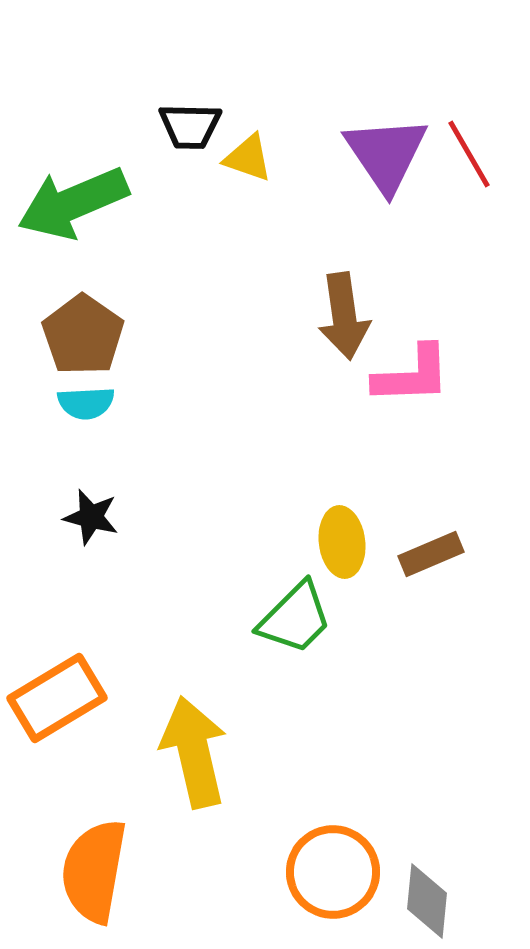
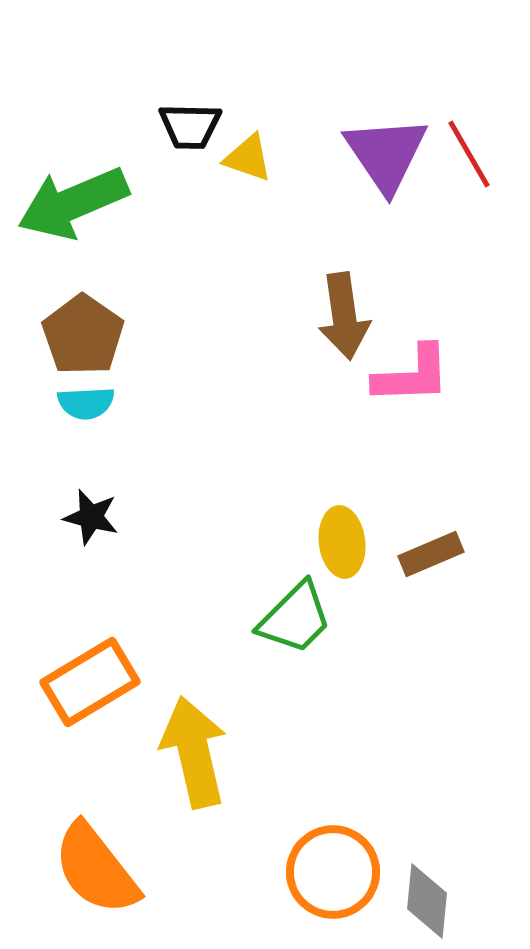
orange rectangle: moved 33 px right, 16 px up
orange semicircle: moved 2 px right, 2 px up; rotated 48 degrees counterclockwise
